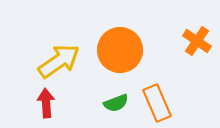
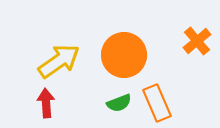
orange cross: rotated 16 degrees clockwise
orange circle: moved 4 px right, 5 px down
green semicircle: moved 3 px right
